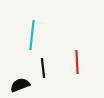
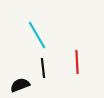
cyan line: moved 5 px right; rotated 36 degrees counterclockwise
